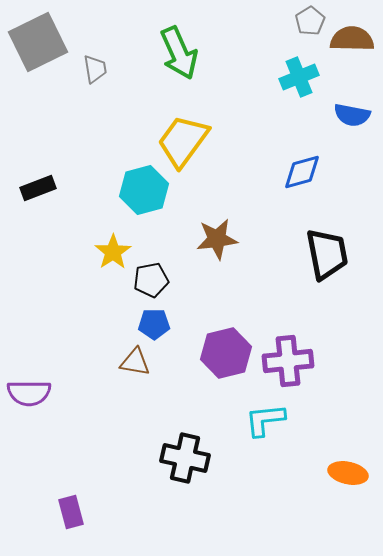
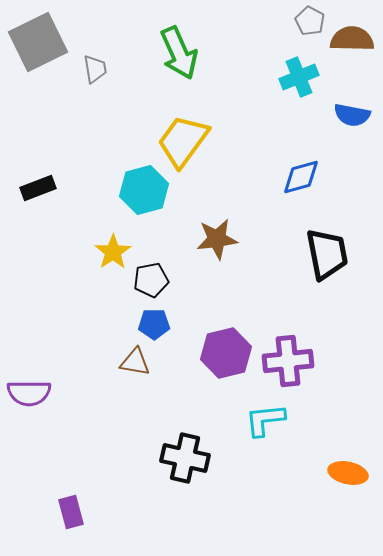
gray pentagon: rotated 12 degrees counterclockwise
blue diamond: moved 1 px left, 5 px down
